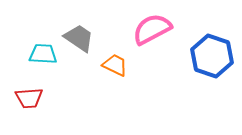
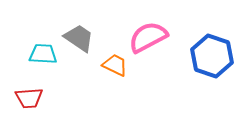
pink semicircle: moved 4 px left, 8 px down
